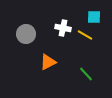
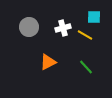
white cross: rotated 28 degrees counterclockwise
gray circle: moved 3 px right, 7 px up
green line: moved 7 px up
